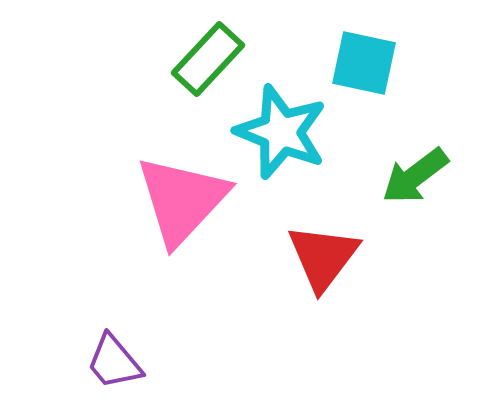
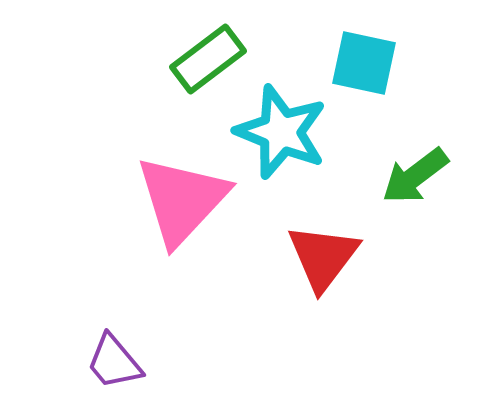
green rectangle: rotated 10 degrees clockwise
